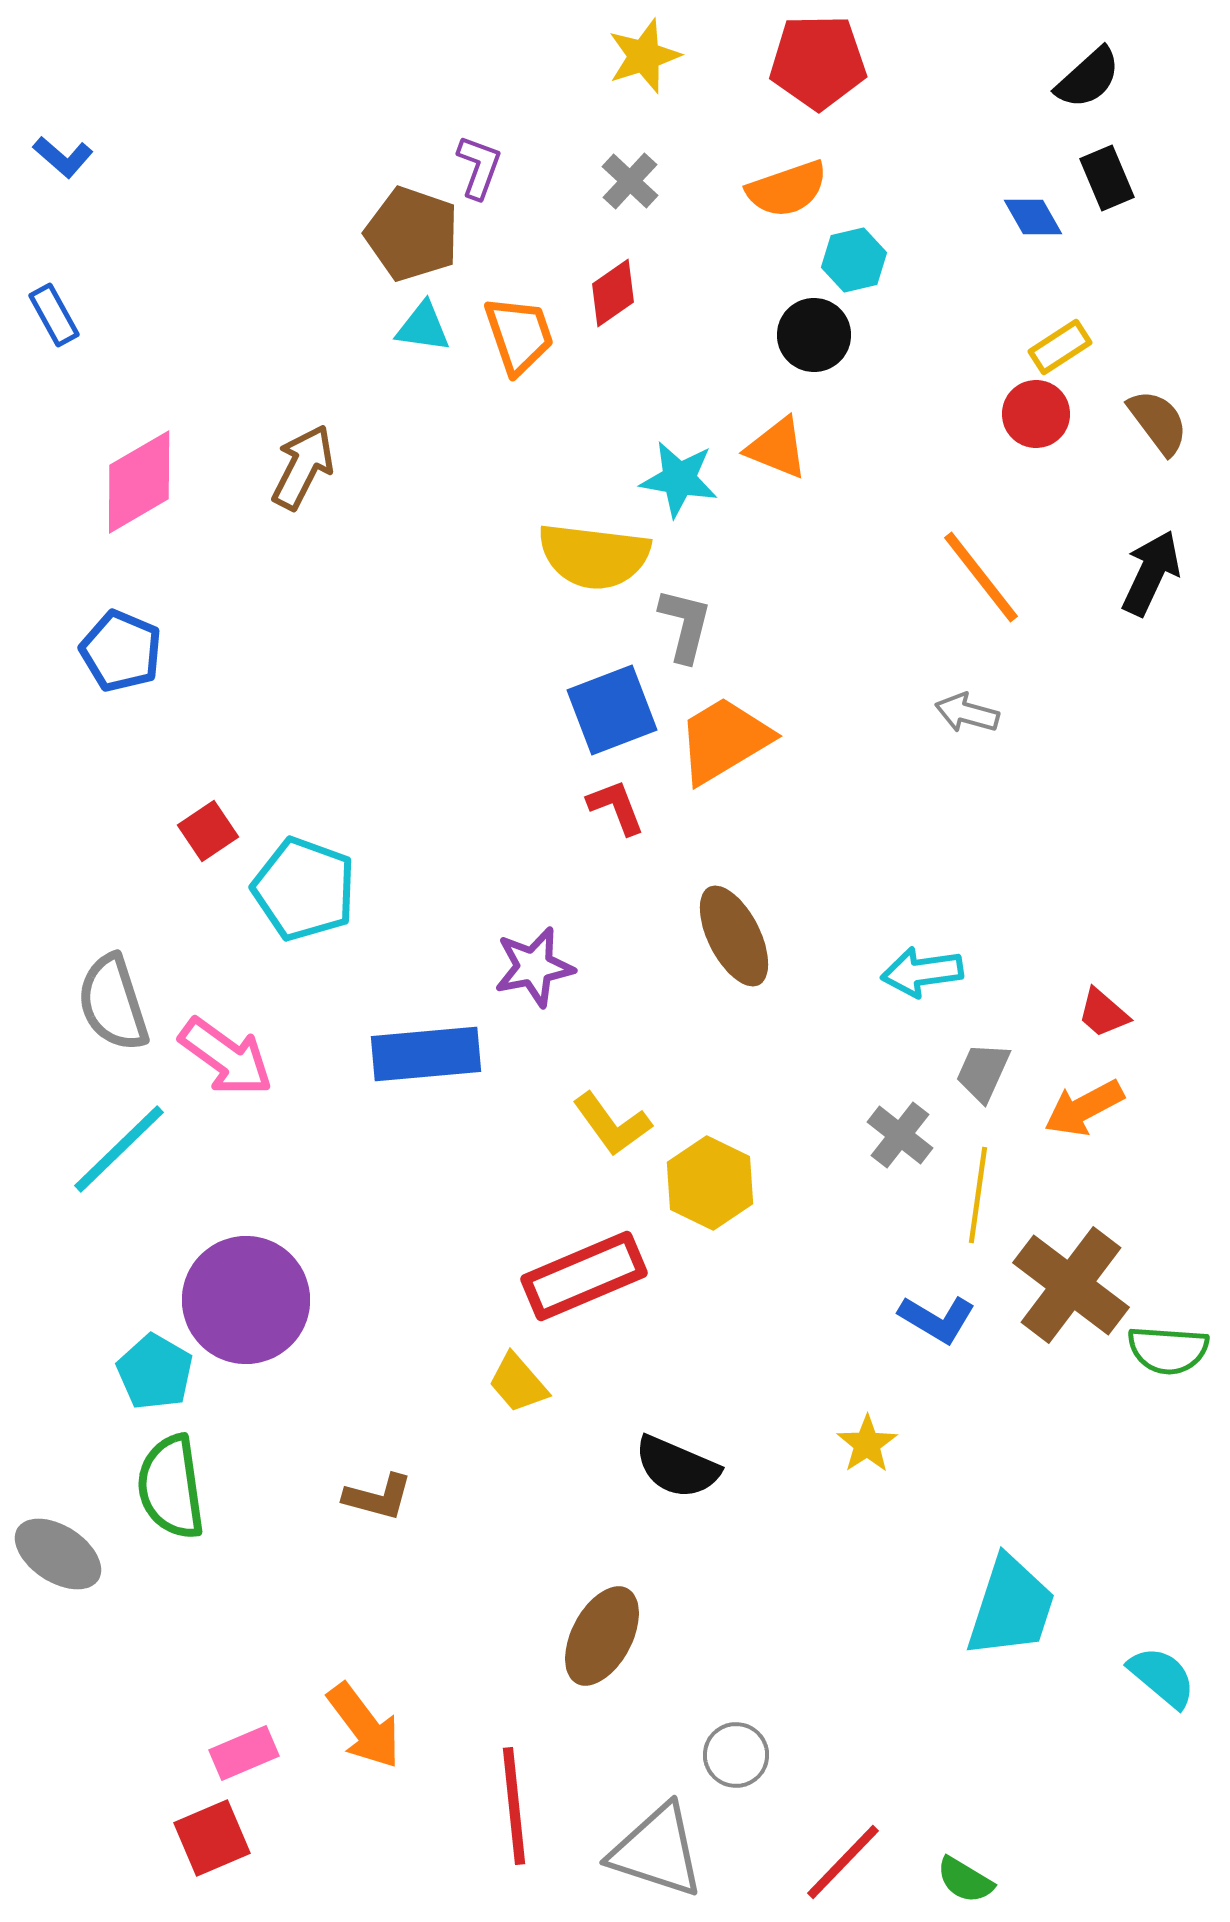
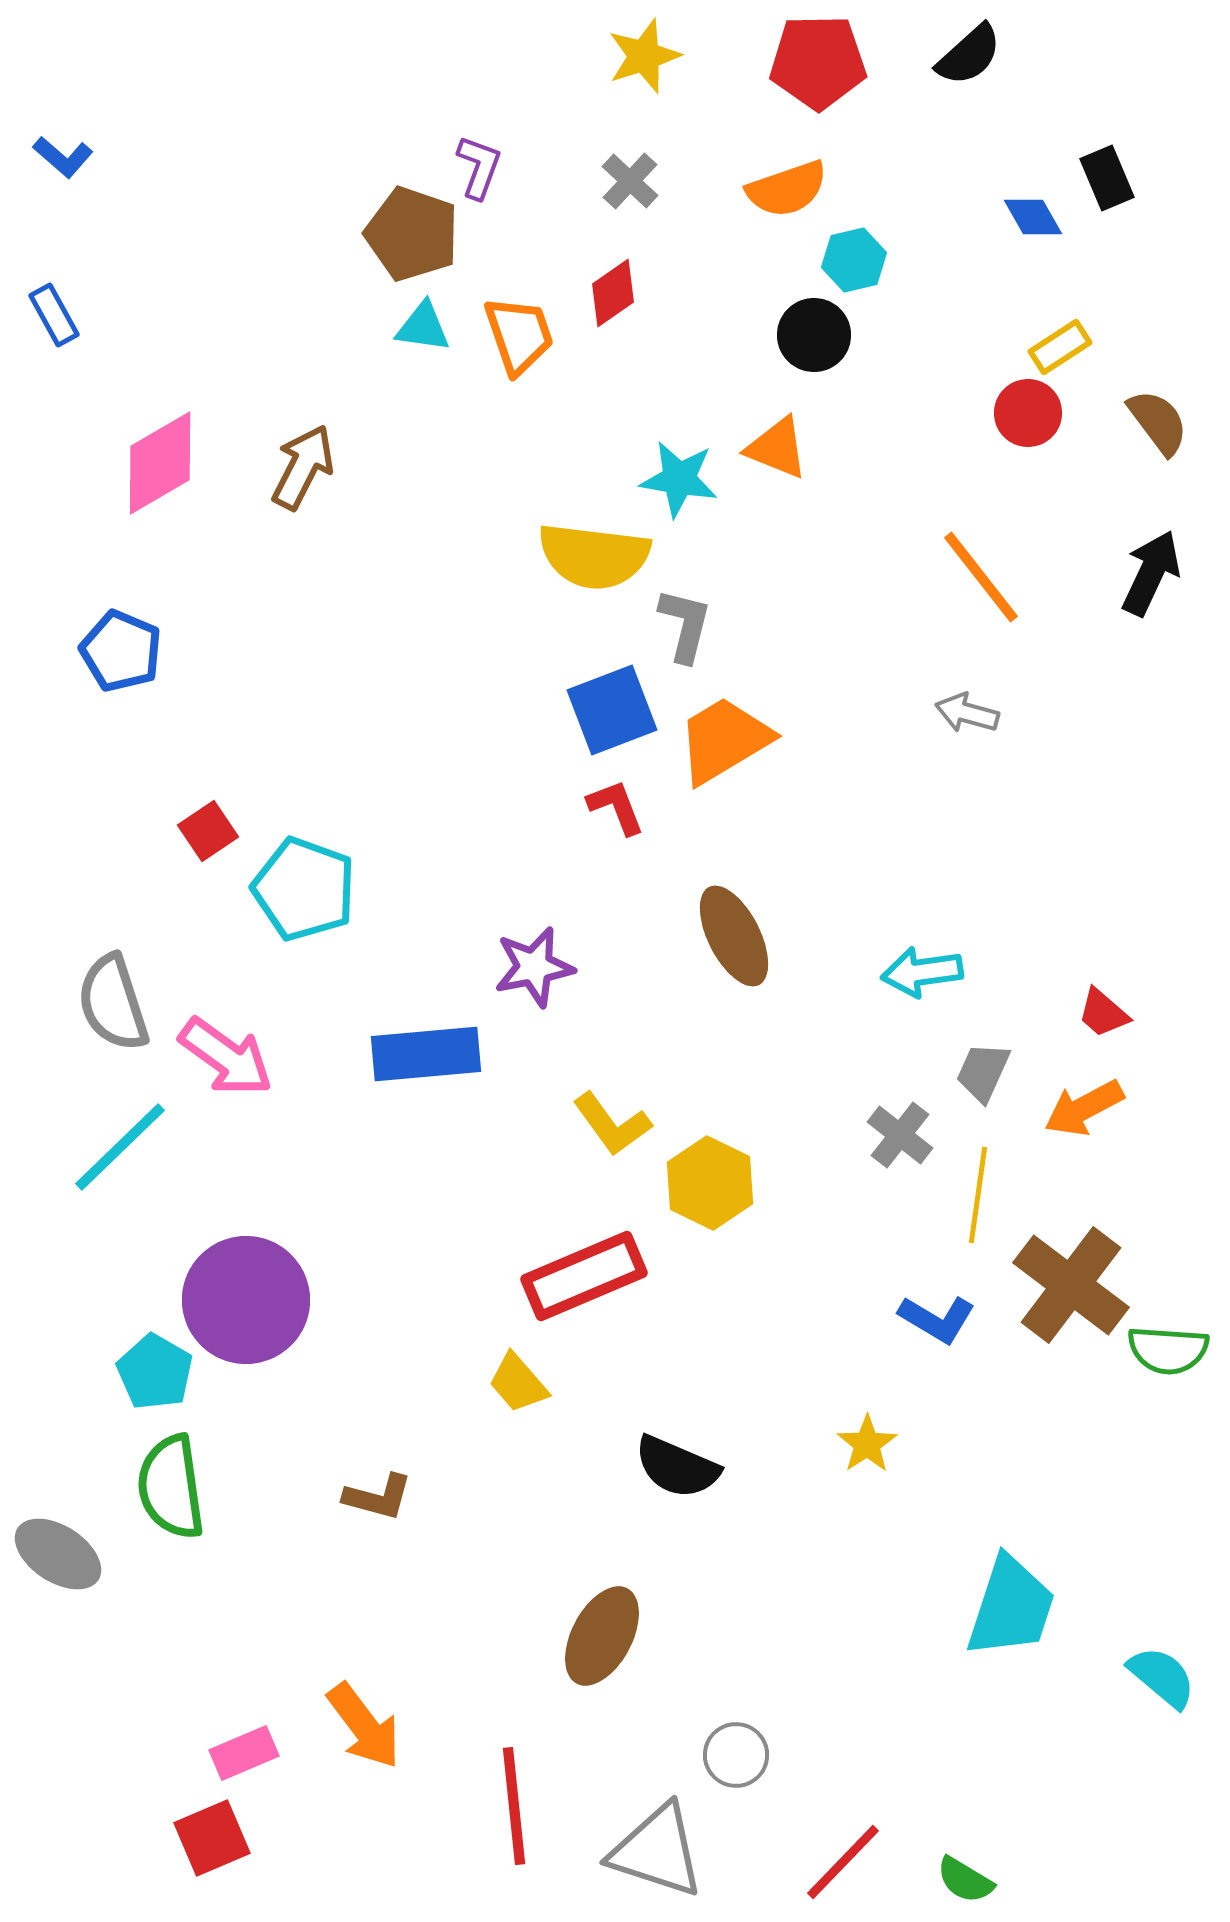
black semicircle at (1088, 78): moved 119 px left, 23 px up
red circle at (1036, 414): moved 8 px left, 1 px up
pink diamond at (139, 482): moved 21 px right, 19 px up
cyan line at (119, 1149): moved 1 px right, 2 px up
